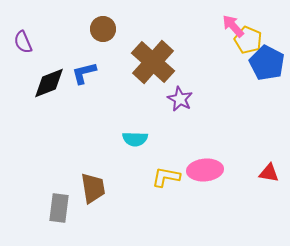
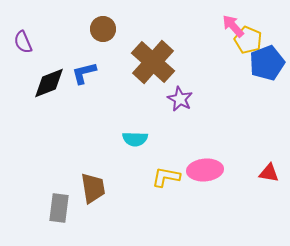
blue pentagon: rotated 24 degrees clockwise
